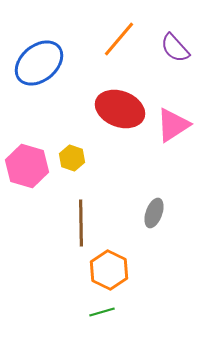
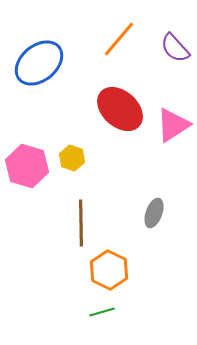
red ellipse: rotated 21 degrees clockwise
